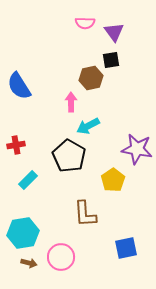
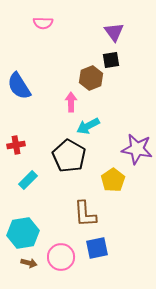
pink semicircle: moved 42 px left
brown hexagon: rotated 10 degrees counterclockwise
blue square: moved 29 px left
